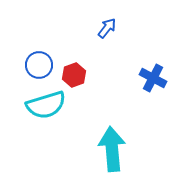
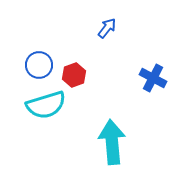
cyan arrow: moved 7 px up
